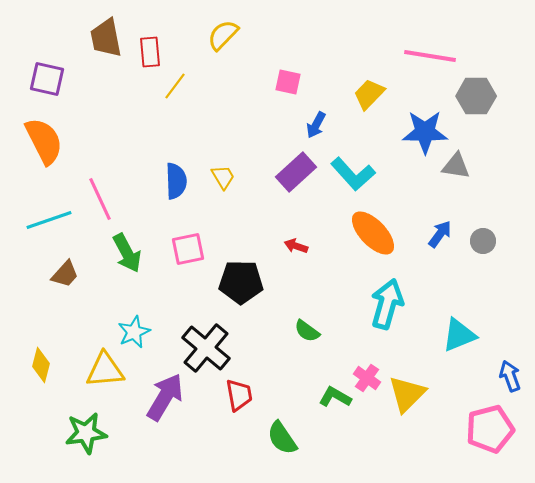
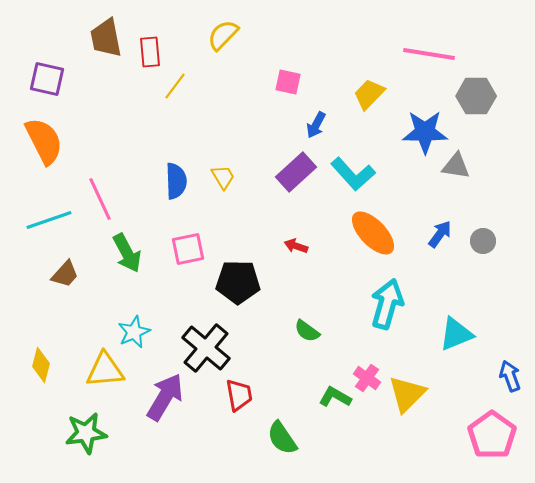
pink line at (430, 56): moved 1 px left, 2 px up
black pentagon at (241, 282): moved 3 px left
cyan triangle at (459, 335): moved 3 px left, 1 px up
pink pentagon at (490, 429): moved 2 px right, 6 px down; rotated 21 degrees counterclockwise
